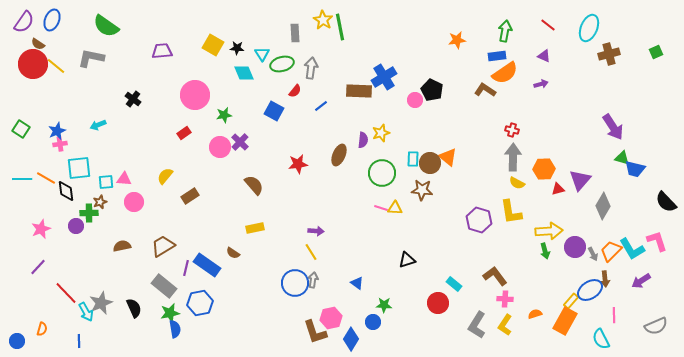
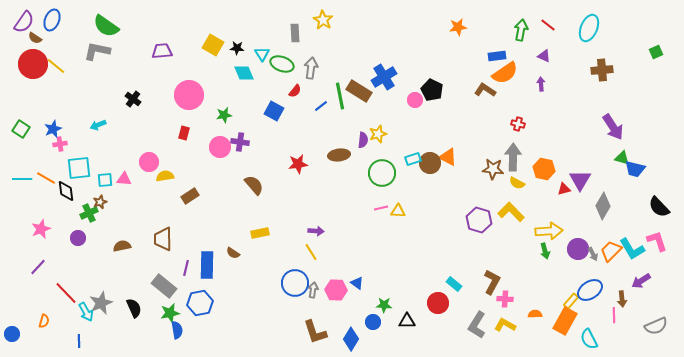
green line at (340, 27): moved 69 px down
green arrow at (505, 31): moved 16 px right, 1 px up
orange star at (457, 40): moved 1 px right, 13 px up
brown semicircle at (38, 44): moved 3 px left, 6 px up
brown cross at (609, 54): moved 7 px left, 16 px down; rotated 10 degrees clockwise
gray L-shape at (91, 58): moved 6 px right, 7 px up
green ellipse at (282, 64): rotated 35 degrees clockwise
purple arrow at (541, 84): rotated 80 degrees counterclockwise
brown rectangle at (359, 91): rotated 30 degrees clockwise
pink circle at (195, 95): moved 6 px left
red cross at (512, 130): moved 6 px right, 6 px up
blue star at (57, 131): moved 4 px left, 2 px up
red rectangle at (184, 133): rotated 40 degrees counterclockwise
yellow star at (381, 133): moved 3 px left, 1 px down
purple cross at (240, 142): rotated 36 degrees counterclockwise
brown ellipse at (339, 155): rotated 60 degrees clockwise
orange triangle at (448, 157): rotated 12 degrees counterclockwise
cyan rectangle at (413, 159): rotated 70 degrees clockwise
orange hexagon at (544, 169): rotated 15 degrees clockwise
yellow semicircle at (165, 176): rotated 42 degrees clockwise
purple triangle at (580, 180): rotated 10 degrees counterclockwise
cyan square at (106, 182): moved 1 px left, 2 px up
red triangle at (558, 189): moved 6 px right
brown star at (422, 190): moved 71 px right, 21 px up
pink circle at (134, 202): moved 15 px right, 40 px up
black semicircle at (666, 202): moved 7 px left, 5 px down
pink line at (381, 208): rotated 32 degrees counterclockwise
yellow triangle at (395, 208): moved 3 px right, 3 px down
yellow L-shape at (511, 212): rotated 144 degrees clockwise
green cross at (89, 213): rotated 24 degrees counterclockwise
purple circle at (76, 226): moved 2 px right, 12 px down
yellow rectangle at (255, 228): moved 5 px right, 5 px down
brown trapezoid at (163, 246): moved 7 px up; rotated 60 degrees counterclockwise
purple circle at (575, 247): moved 3 px right, 2 px down
black triangle at (407, 260): moved 61 px down; rotated 18 degrees clockwise
blue rectangle at (207, 265): rotated 56 degrees clockwise
brown L-shape at (495, 276): moved 3 px left, 6 px down; rotated 65 degrees clockwise
brown arrow at (605, 279): moved 17 px right, 20 px down
gray arrow at (313, 280): moved 10 px down
orange semicircle at (535, 314): rotated 16 degrees clockwise
pink hexagon at (331, 318): moved 5 px right, 28 px up; rotated 15 degrees clockwise
yellow L-shape at (505, 325): rotated 85 degrees clockwise
orange semicircle at (42, 329): moved 2 px right, 8 px up
blue semicircle at (175, 329): moved 2 px right, 1 px down
cyan semicircle at (601, 339): moved 12 px left
blue circle at (17, 341): moved 5 px left, 7 px up
